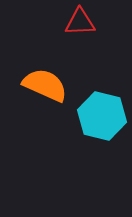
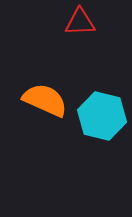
orange semicircle: moved 15 px down
